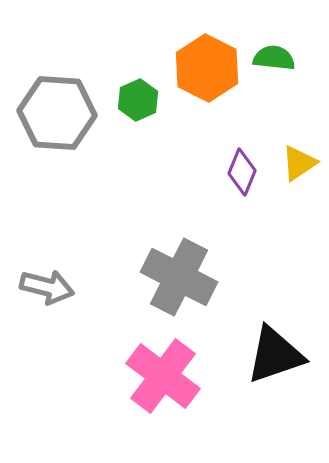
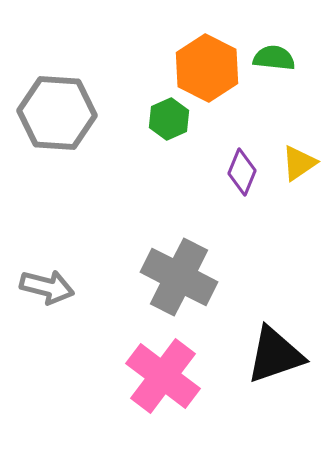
green hexagon: moved 31 px right, 19 px down
